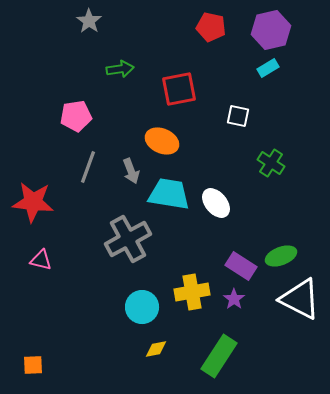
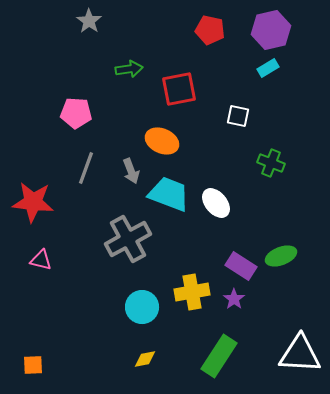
red pentagon: moved 1 px left, 3 px down
green arrow: moved 9 px right
pink pentagon: moved 3 px up; rotated 12 degrees clockwise
green cross: rotated 12 degrees counterclockwise
gray line: moved 2 px left, 1 px down
cyan trapezoid: rotated 12 degrees clockwise
white triangle: moved 55 px down; rotated 24 degrees counterclockwise
yellow diamond: moved 11 px left, 10 px down
